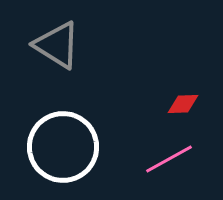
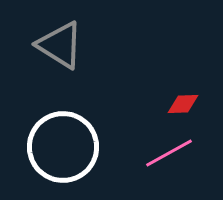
gray triangle: moved 3 px right
pink line: moved 6 px up
